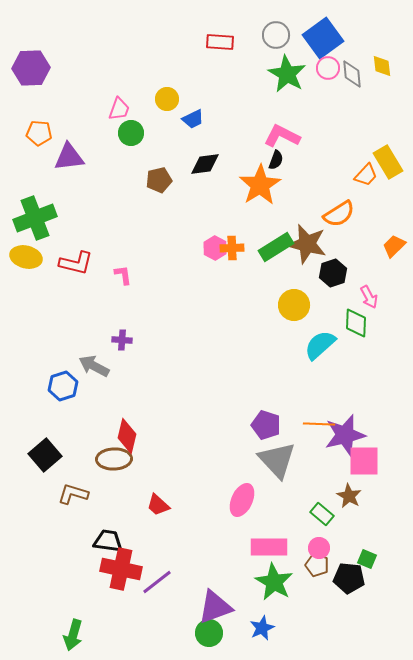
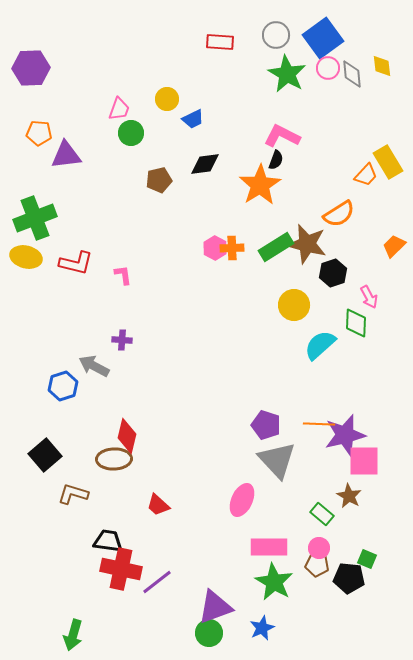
purple triangle at (69, 157): moved 3 px left, 2 px up
brown pentagon at (317, 565): rotated 10 degrees counterclockwise
